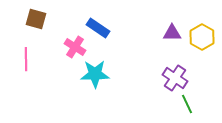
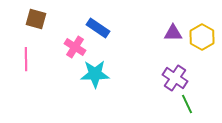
purple triangle: moved 1 px right
